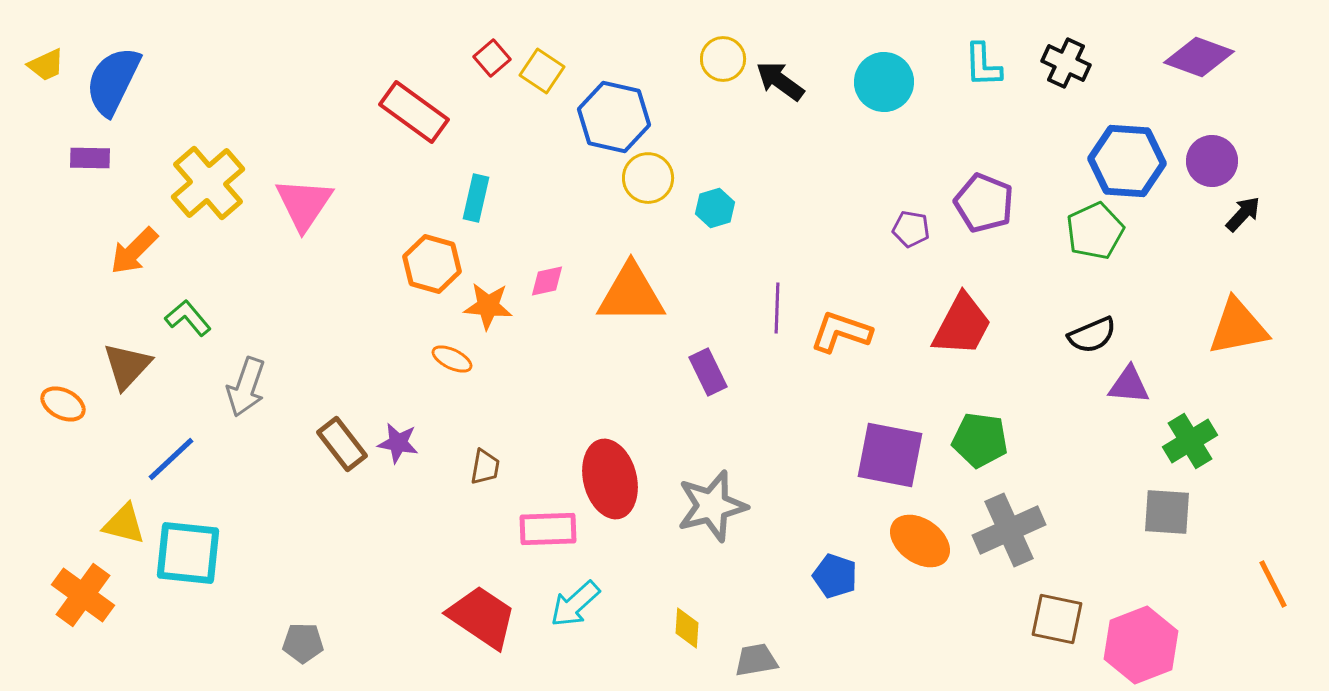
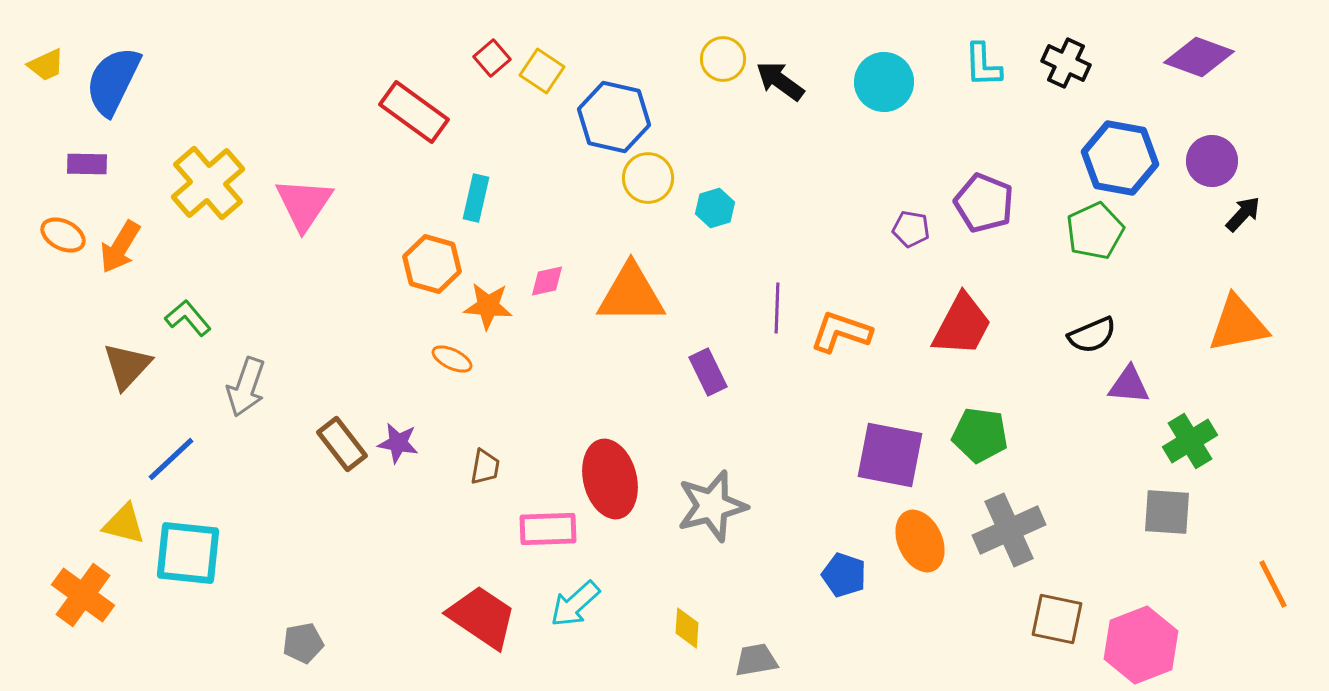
purple rectangle at (90, 158): moved 3 px left, 6 px down
blue hexagon at (1127, 161): moved 7 px left, 3 px up; rotated 6 degrees clockwise
orange arrow at (134, 251): moved 14 px left, 4 px up; rotated 14 degrees counterclockwise
orange triangle at (1238, 327): moved 3 px up
orange ellipse at (63, 404): moved 169 px up
green pentagon at (980, 440): moved 5 px up
orange ellipse at (920, 541): rotated 30 degrees clockwise
blue pentagon at (835, 576): moved 9 px right, 1 px up
gray pentagon at (303, 643): rotated 12 degrees counterclockwise
